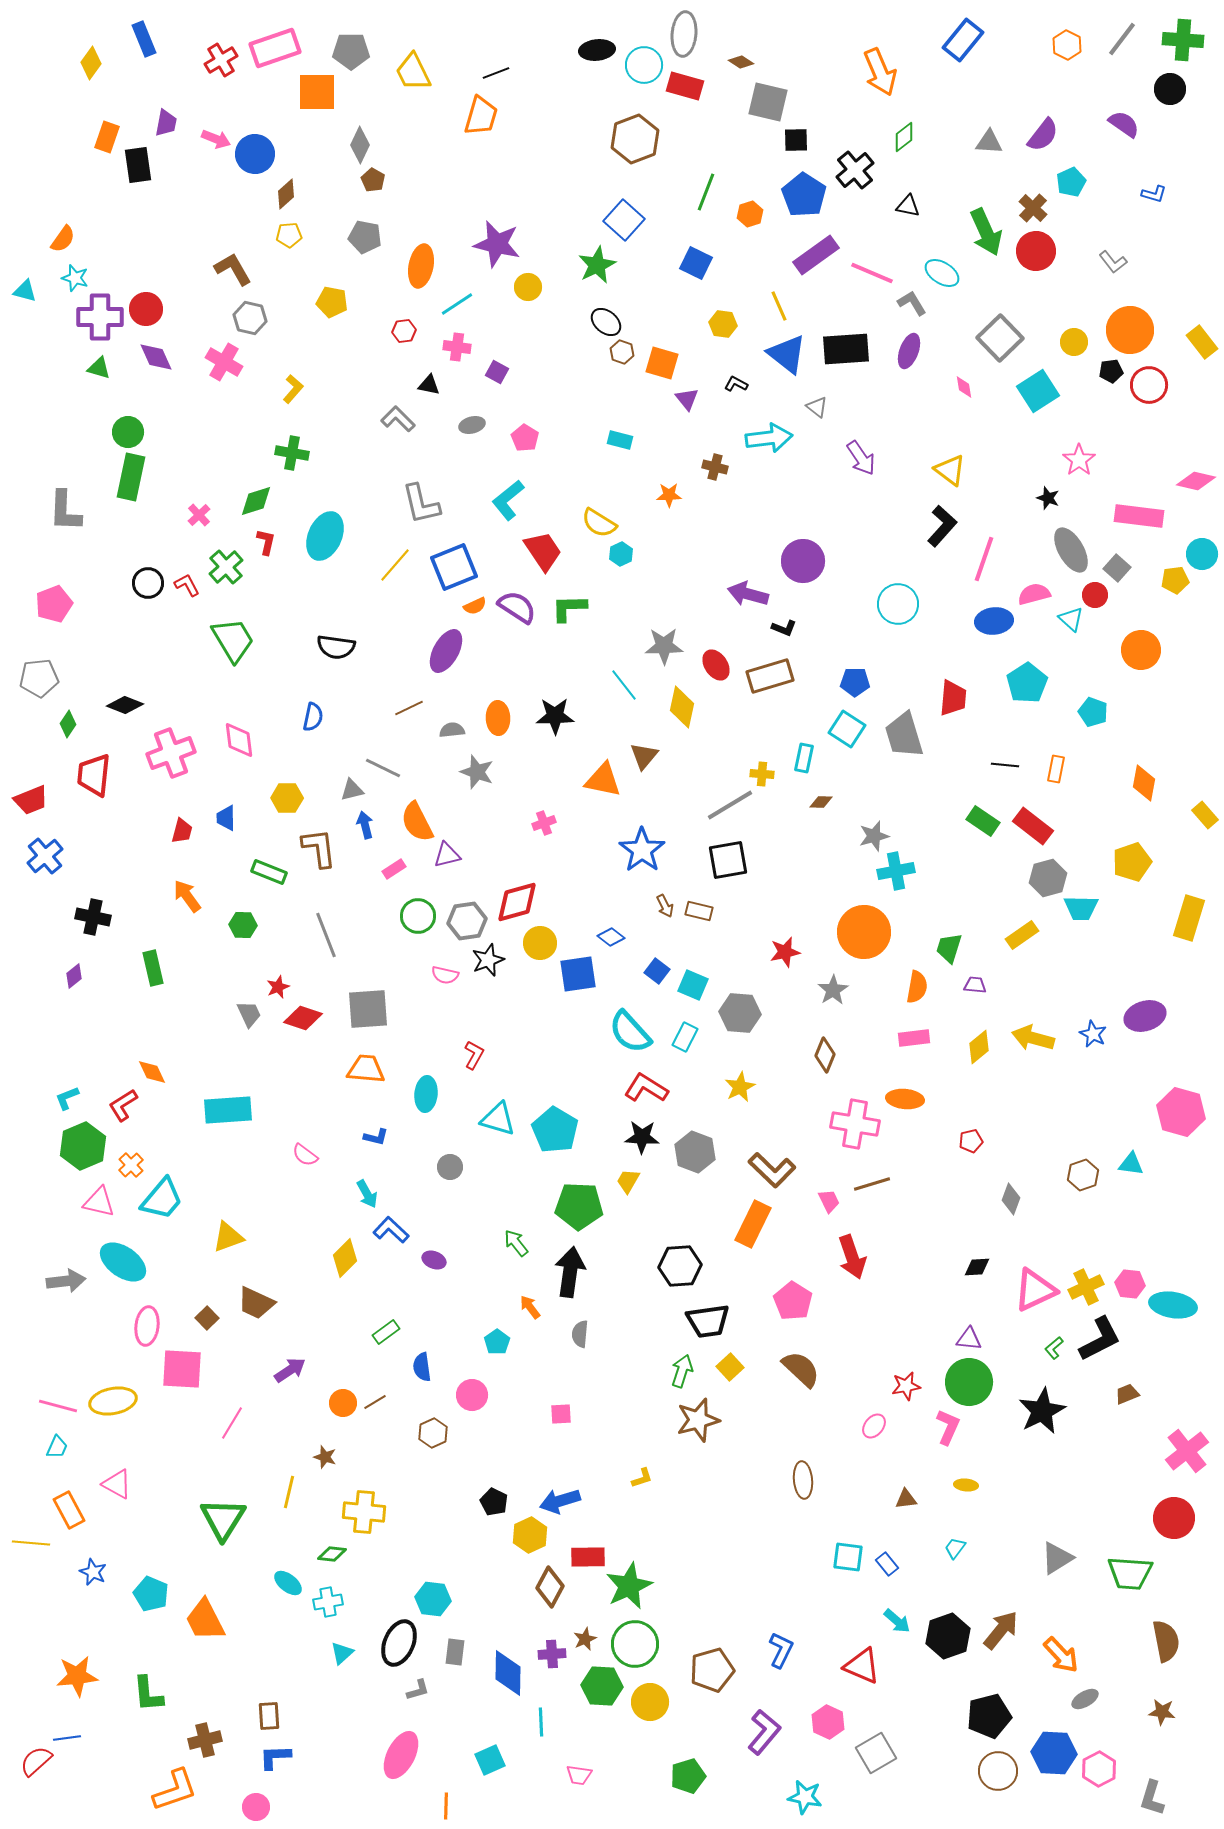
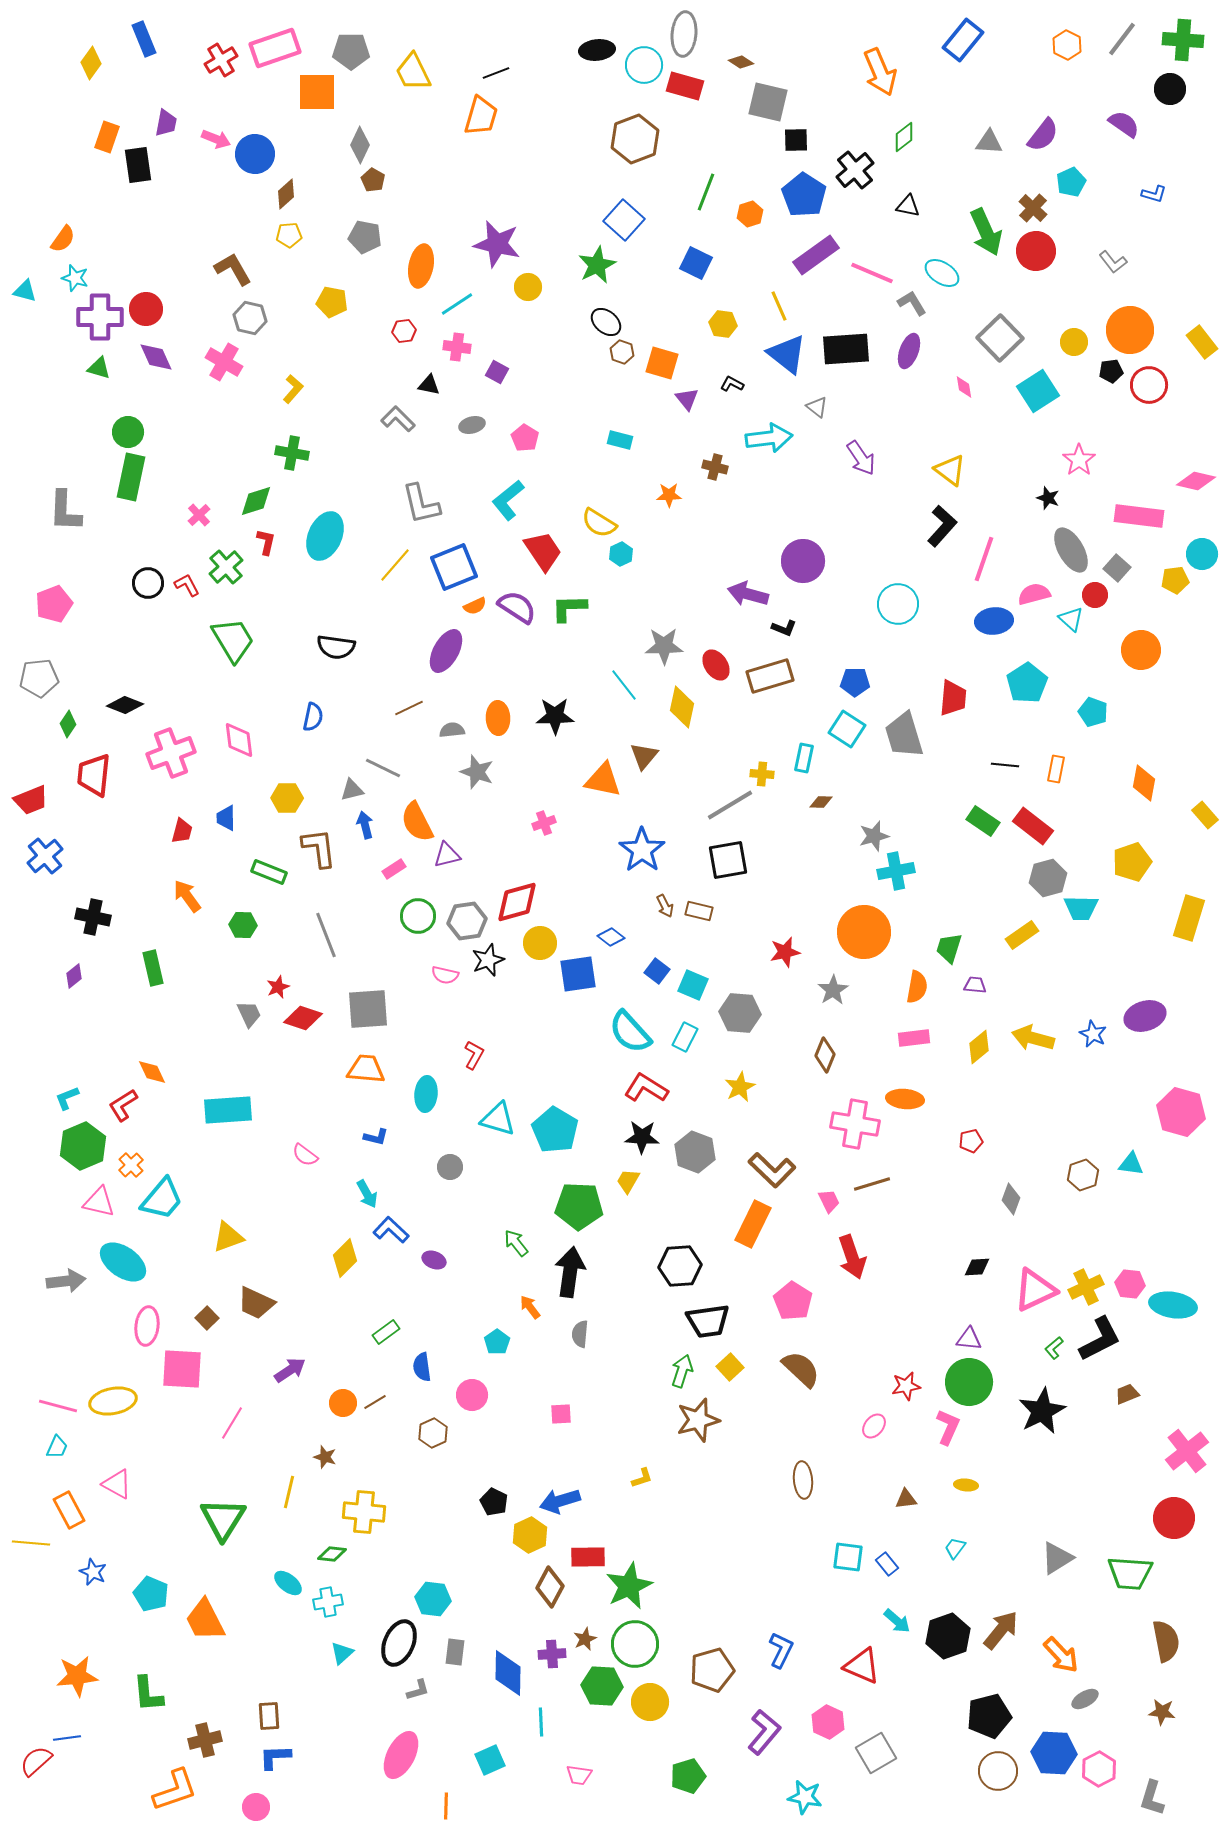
black L-shape at (736, 384): moved 4 px left
